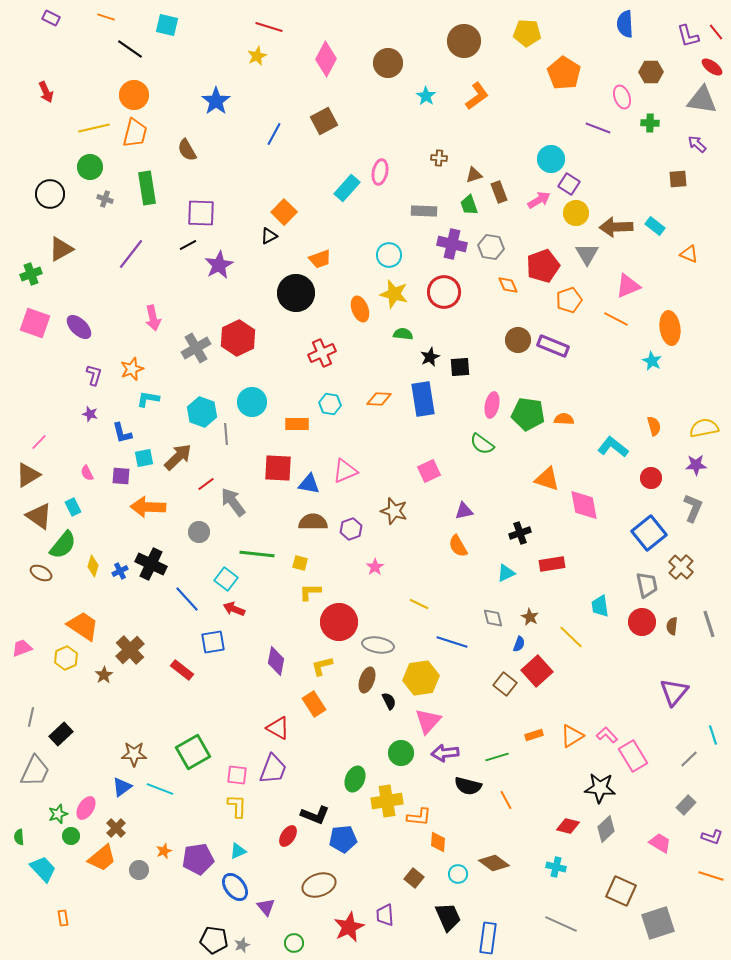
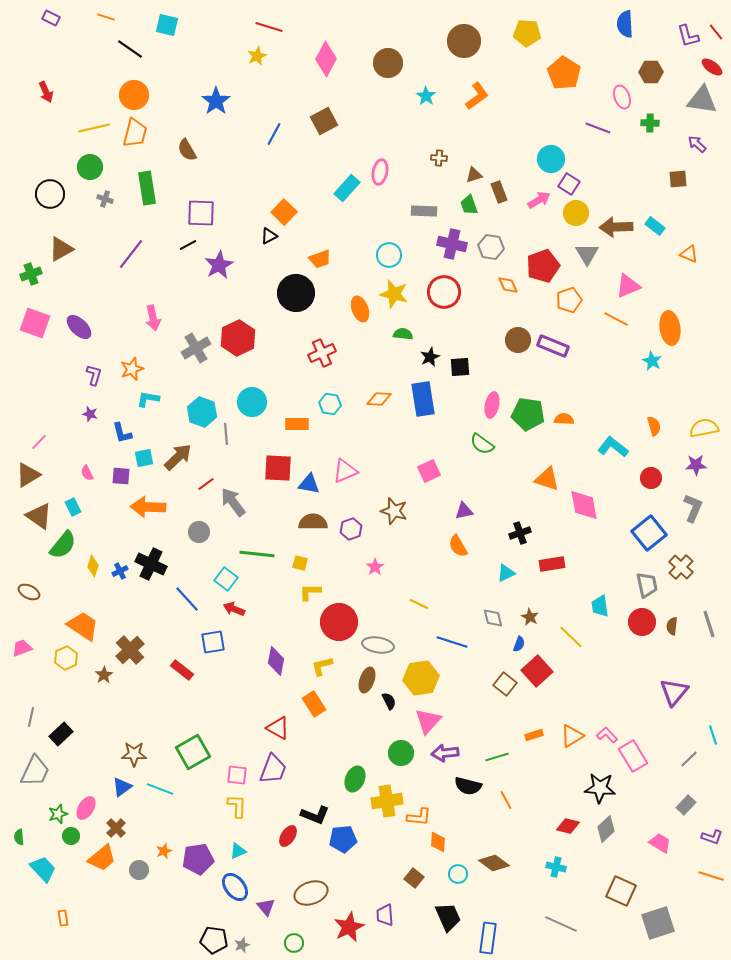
brown ellipse at (41, 573): moved 12 px left, 19 px down
brown ellipse at (319, 885): moved 8 px left, 8 px down
